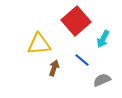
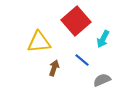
yellow triangle: moved 2 px up
